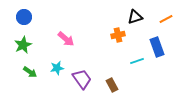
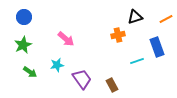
cyan star: moved 3 px up
